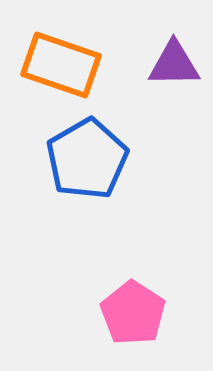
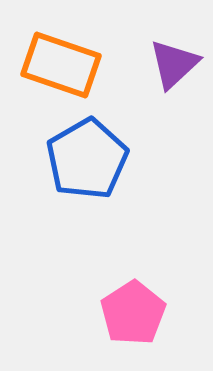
purple triangle: rotated 42 degrees counterclockwise
pink pentagon: rotated 6 degrees clockwise
